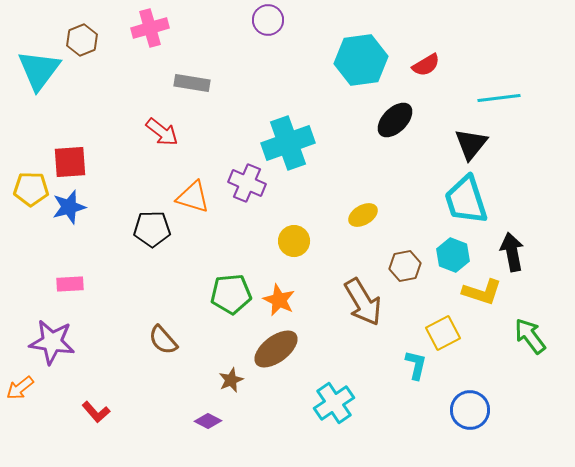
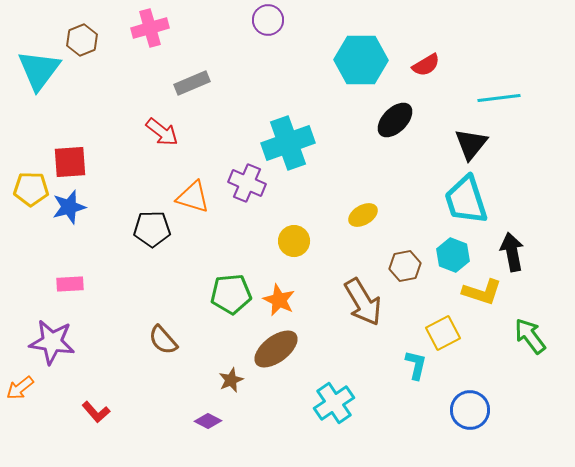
cyan hexagon at (361, 60): rotated 9 degrees clockwise
gray rectangle at (192, 83): rotated 32 degrees counterclockwise
